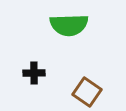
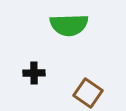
brown square: moved 1 px right, 1 px down
